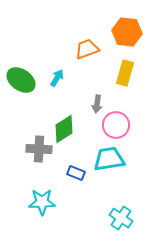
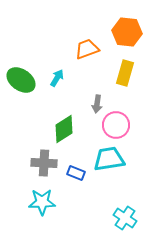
gray cross: moved 5 px right, 14 px down
cyan cross: moved 4 px right
